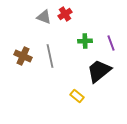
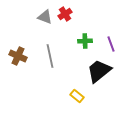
gray triangle: moved 1 px right
purple line: moved 1 px down
brown cross: moved 5 px left
